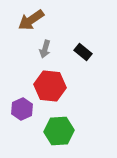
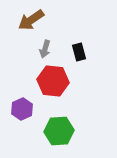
black rectangle: moved 4 px left; rotated 36 degrees clockwise
red hexagon: moved 3 px right, 5 px up
